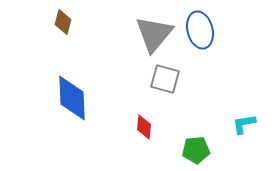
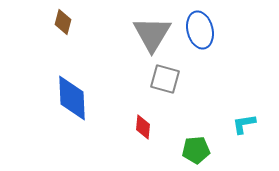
gray triangle: moved 2 px left; rotated 9 degrees counterclockwise
red diamond: moved 1 px left
